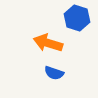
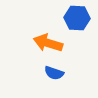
blue hexagon: rotated 15 degrees counterclockwise
